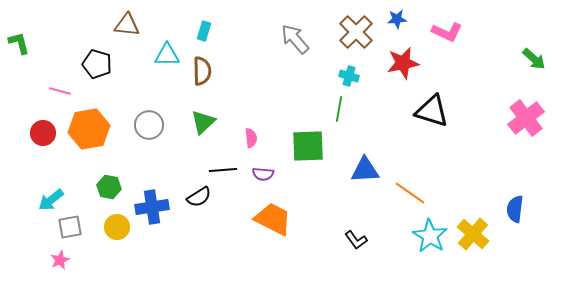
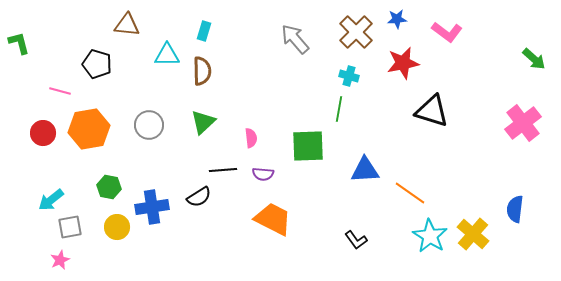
pink L-shape: rotated 12 degrees clockwise
pink cross: moved 3 px left, 5 px down
